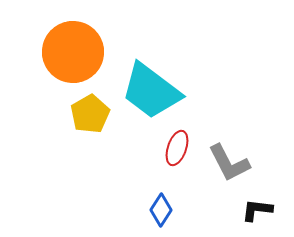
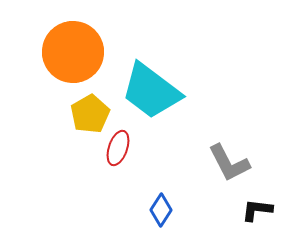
red ellipse: moved 59 px left
